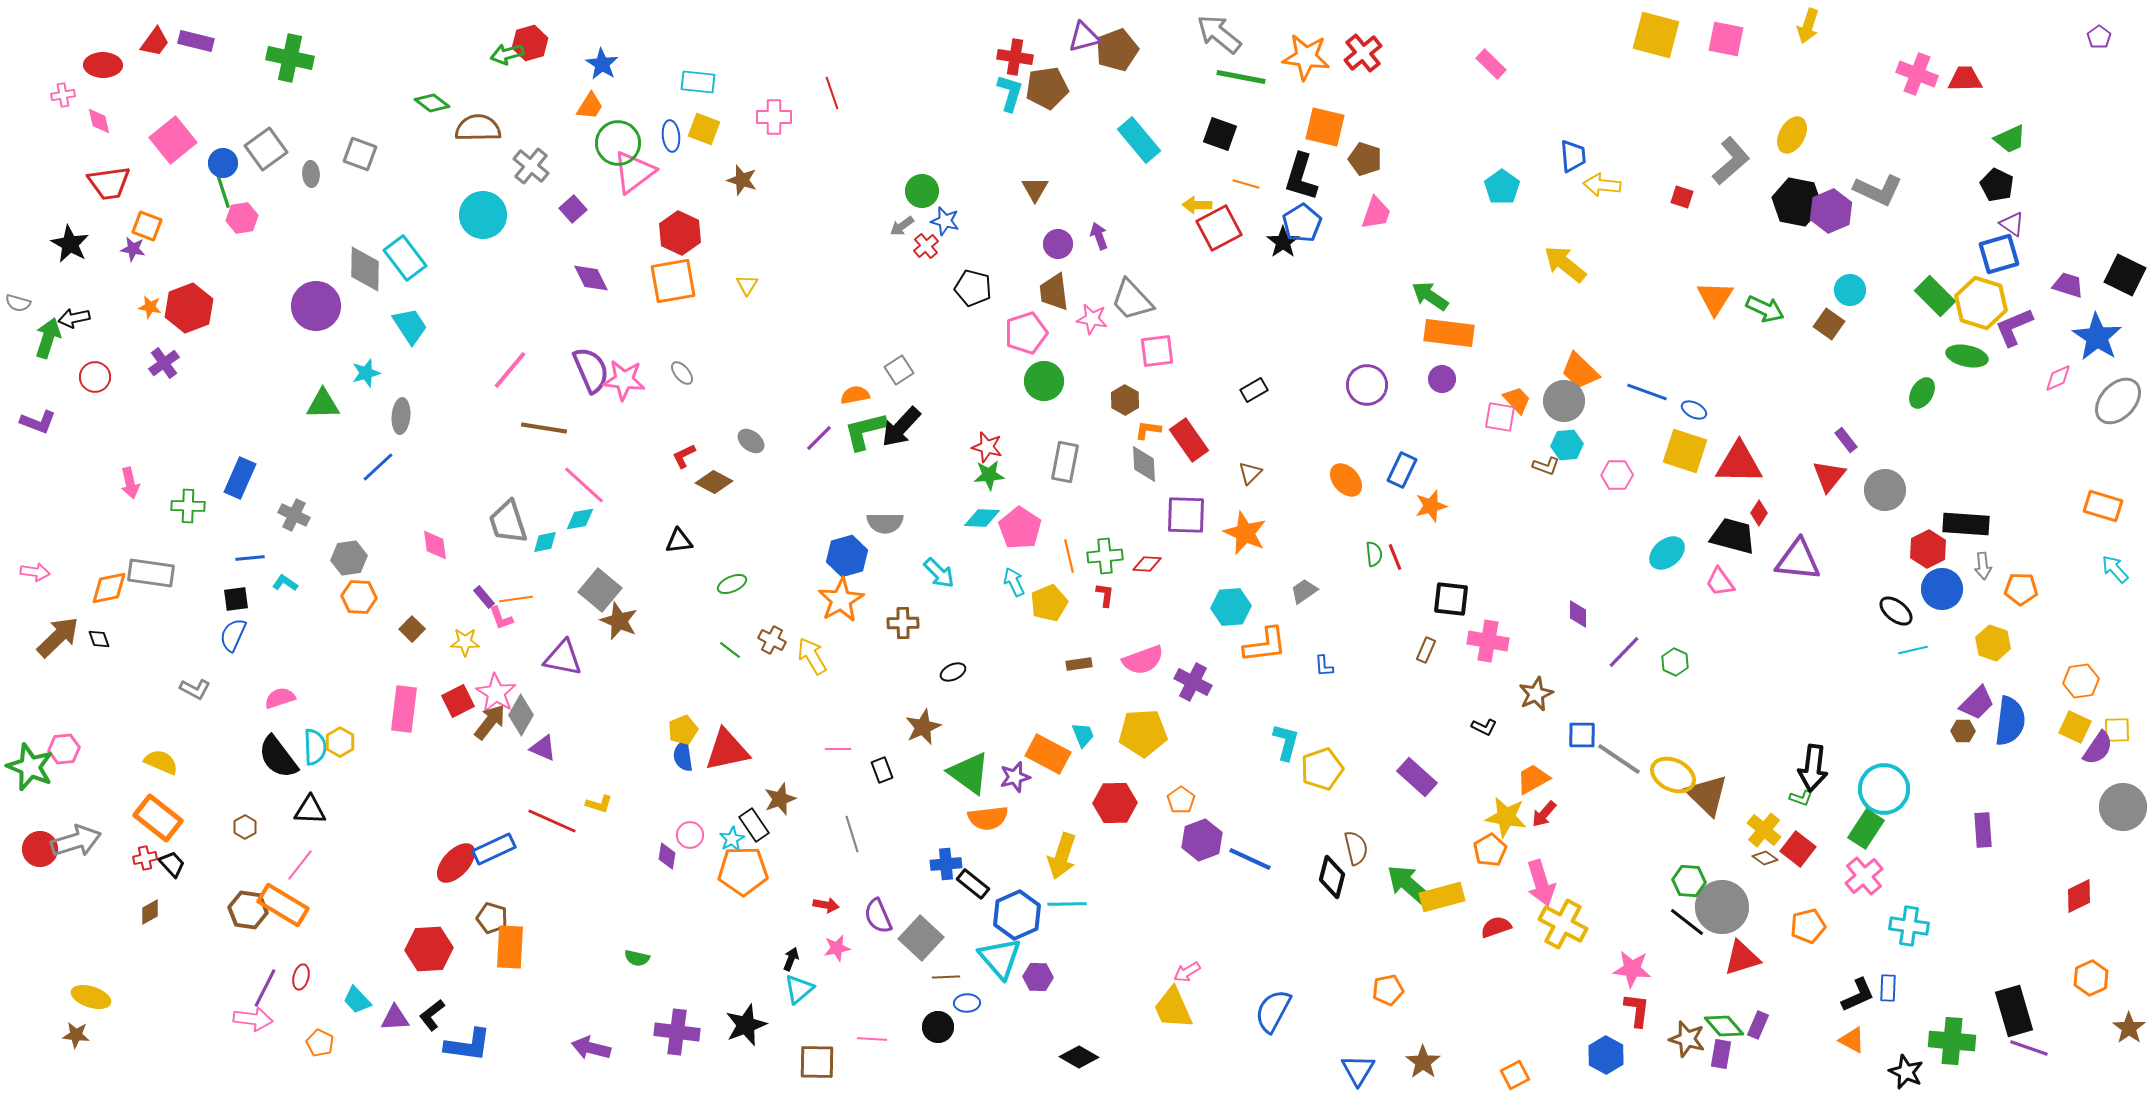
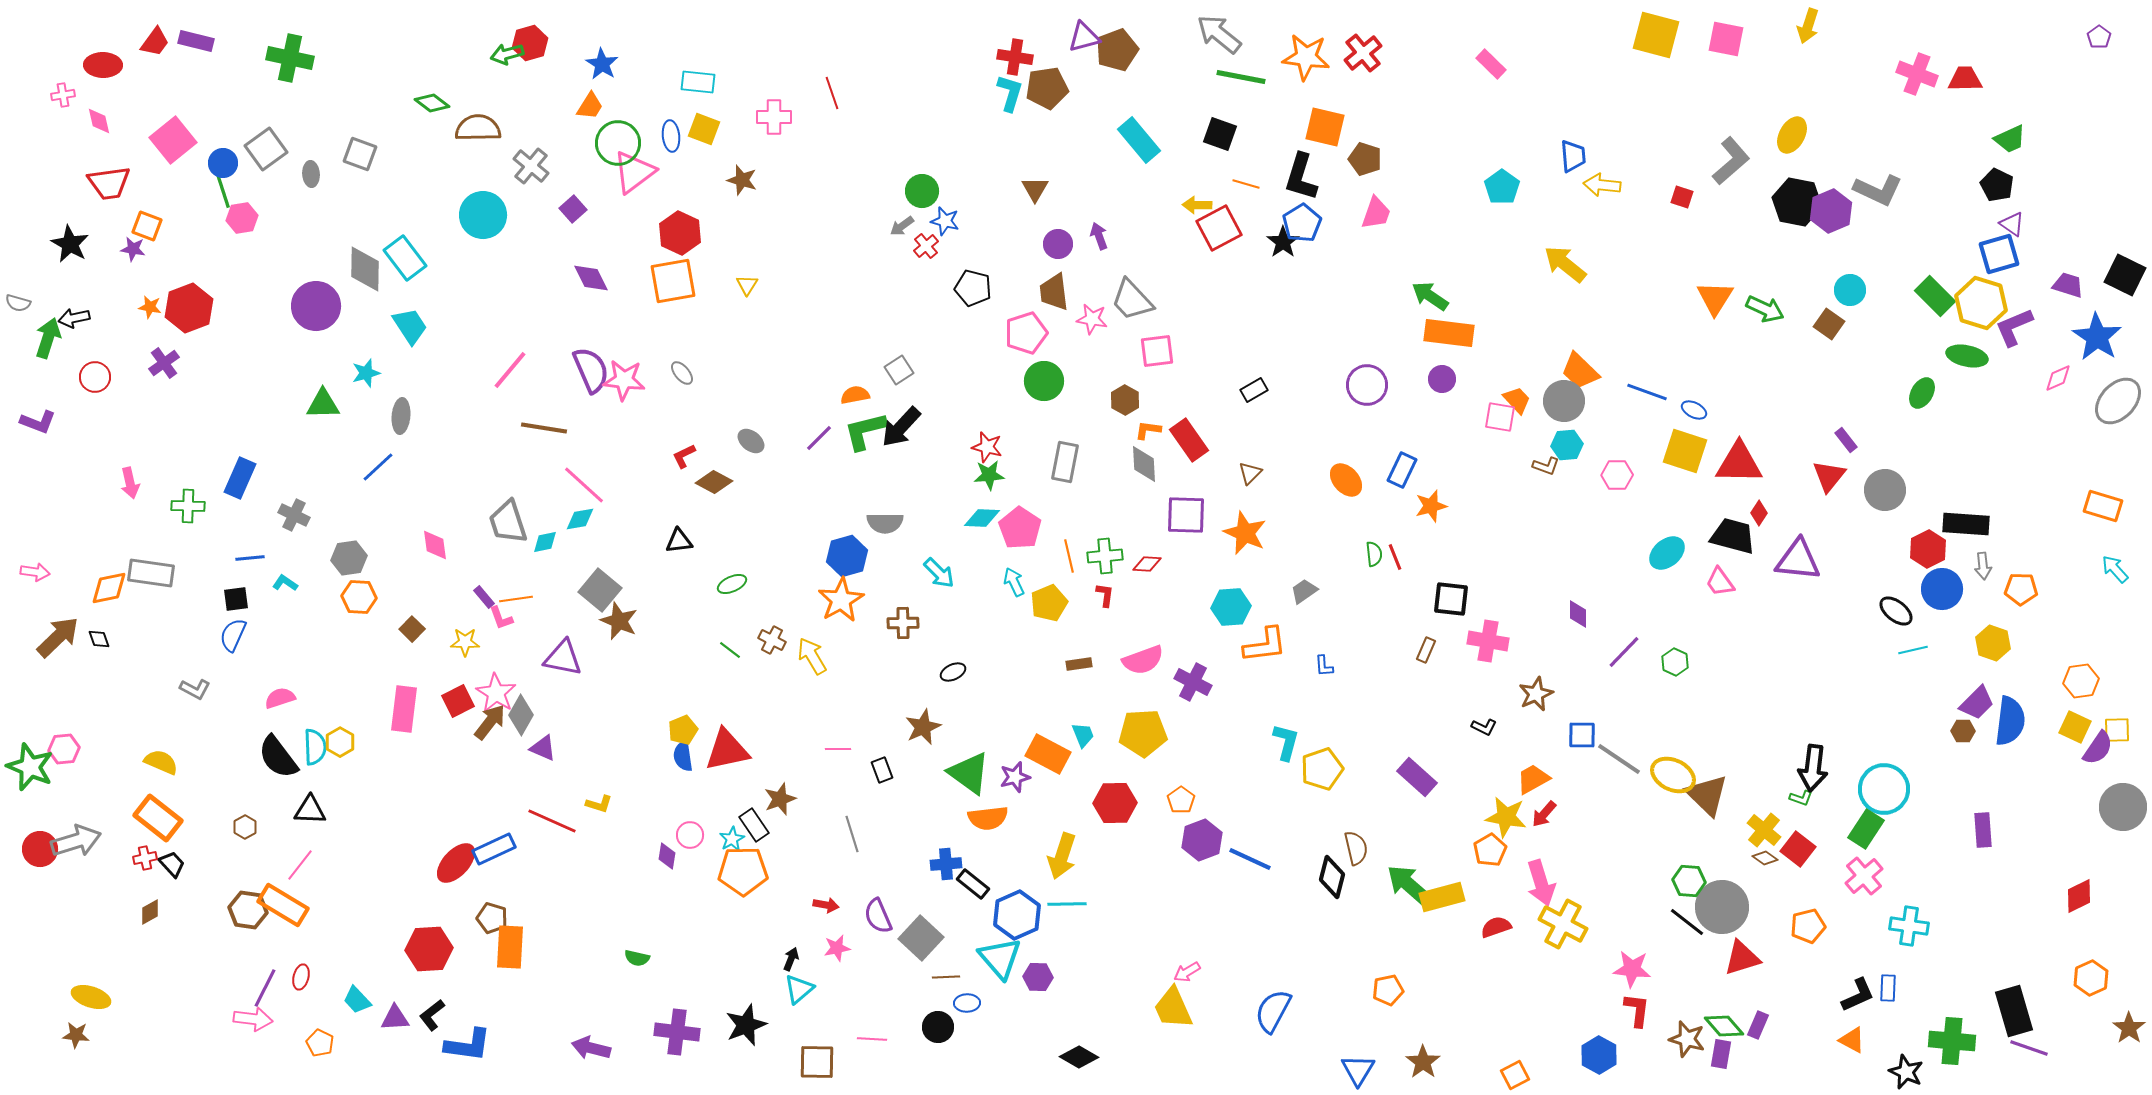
blue hexagon at (1606, 1055): moved 7 px left
